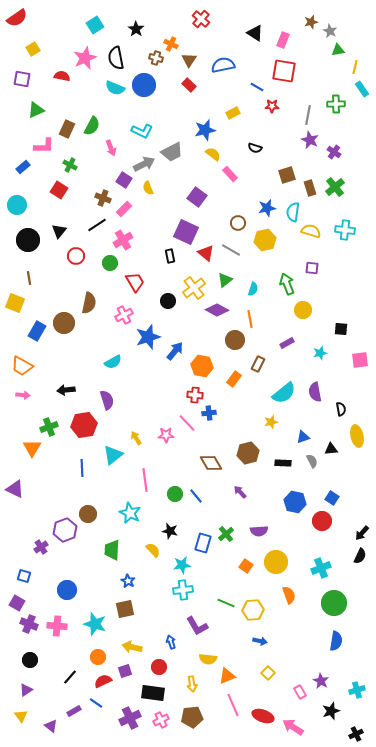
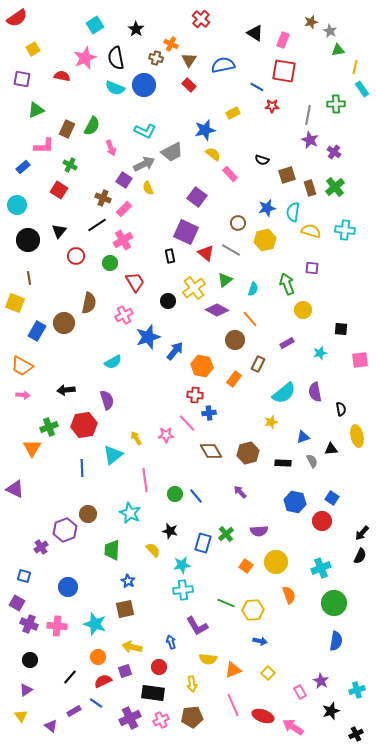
cyan L-shape at (142, 131): moved 3 px right
black semicircle at (255, 148): moved 7 px right, 12 px down
orange line at (250, 319): rotated 30 degrees counterclockwise
brown diamond at (211, 463): moved 12 px up
blue circle at (67, 590): moved 1 px right, 3 px up
orange triangle at (227, 676): moved 6 px right, 6 px up
